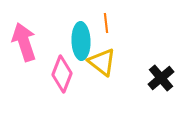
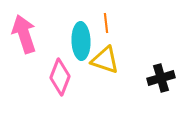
pink arrow: moved 8 px up
yellow triangle: moved 3 px right, 2 px up; rotated 20 degrees counterclockwise
pink diamond: moved 2 px left, 3 px down
black cross: rotated 24 degrees clockwise
